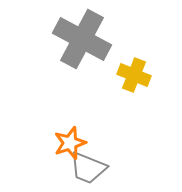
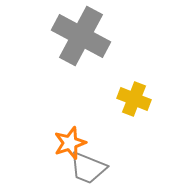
gray cross: moved 1 px left, 3 px up
yellow cross: moved 24 px down
